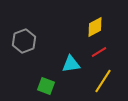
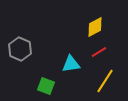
gray hexagon: moved 4 px left, 8 px down; rotated 15 degrees counterclockwise
yellow line: moved 2 px right
